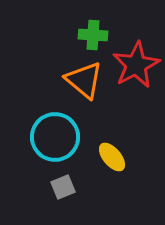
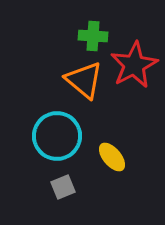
green cross: moved 1 px down
red star: moved 2 px left
cyan circle: moved 2 px right, 1 px up
